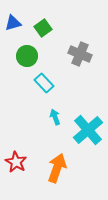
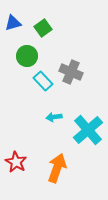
gray cross: moved 9 px left, 18 px down
cyan rectangle: moved 1 px left, 2 px up
cyan arrow: moved 1 px left; rotated 77 degrees counterclockwise
